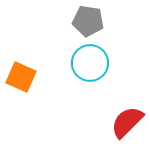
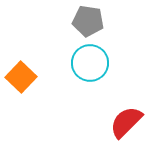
orange square: rotated 20 degrees clockwise
red semicircle: moved 1 px left
